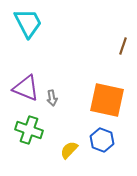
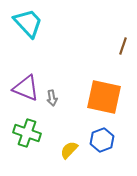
cyan trapezoid: rotated 16 degrees counterclockwise
orange square: moved 3 px left, 3 px up
green cross: moved 2 px left, 3 px down
blue hexagon: rotated 20 degrees clockwise
